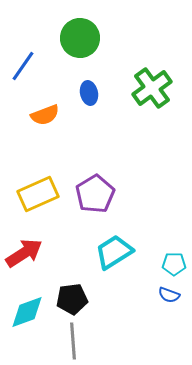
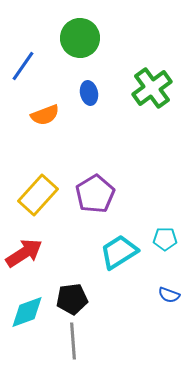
yellow rectangle: moved 1 px down; rotated 24 degrees counterclockwise
cyan trapezoid: moved 5 px right
cyan pentagon: moved 9 px left, 25 px up
